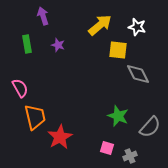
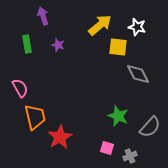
yellow square: moved 3 px up
